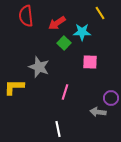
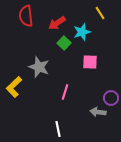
cyan star: rotated 18 degrees counterclockwise
yellow L-shape: rotated 45 degrees counterclockwise
